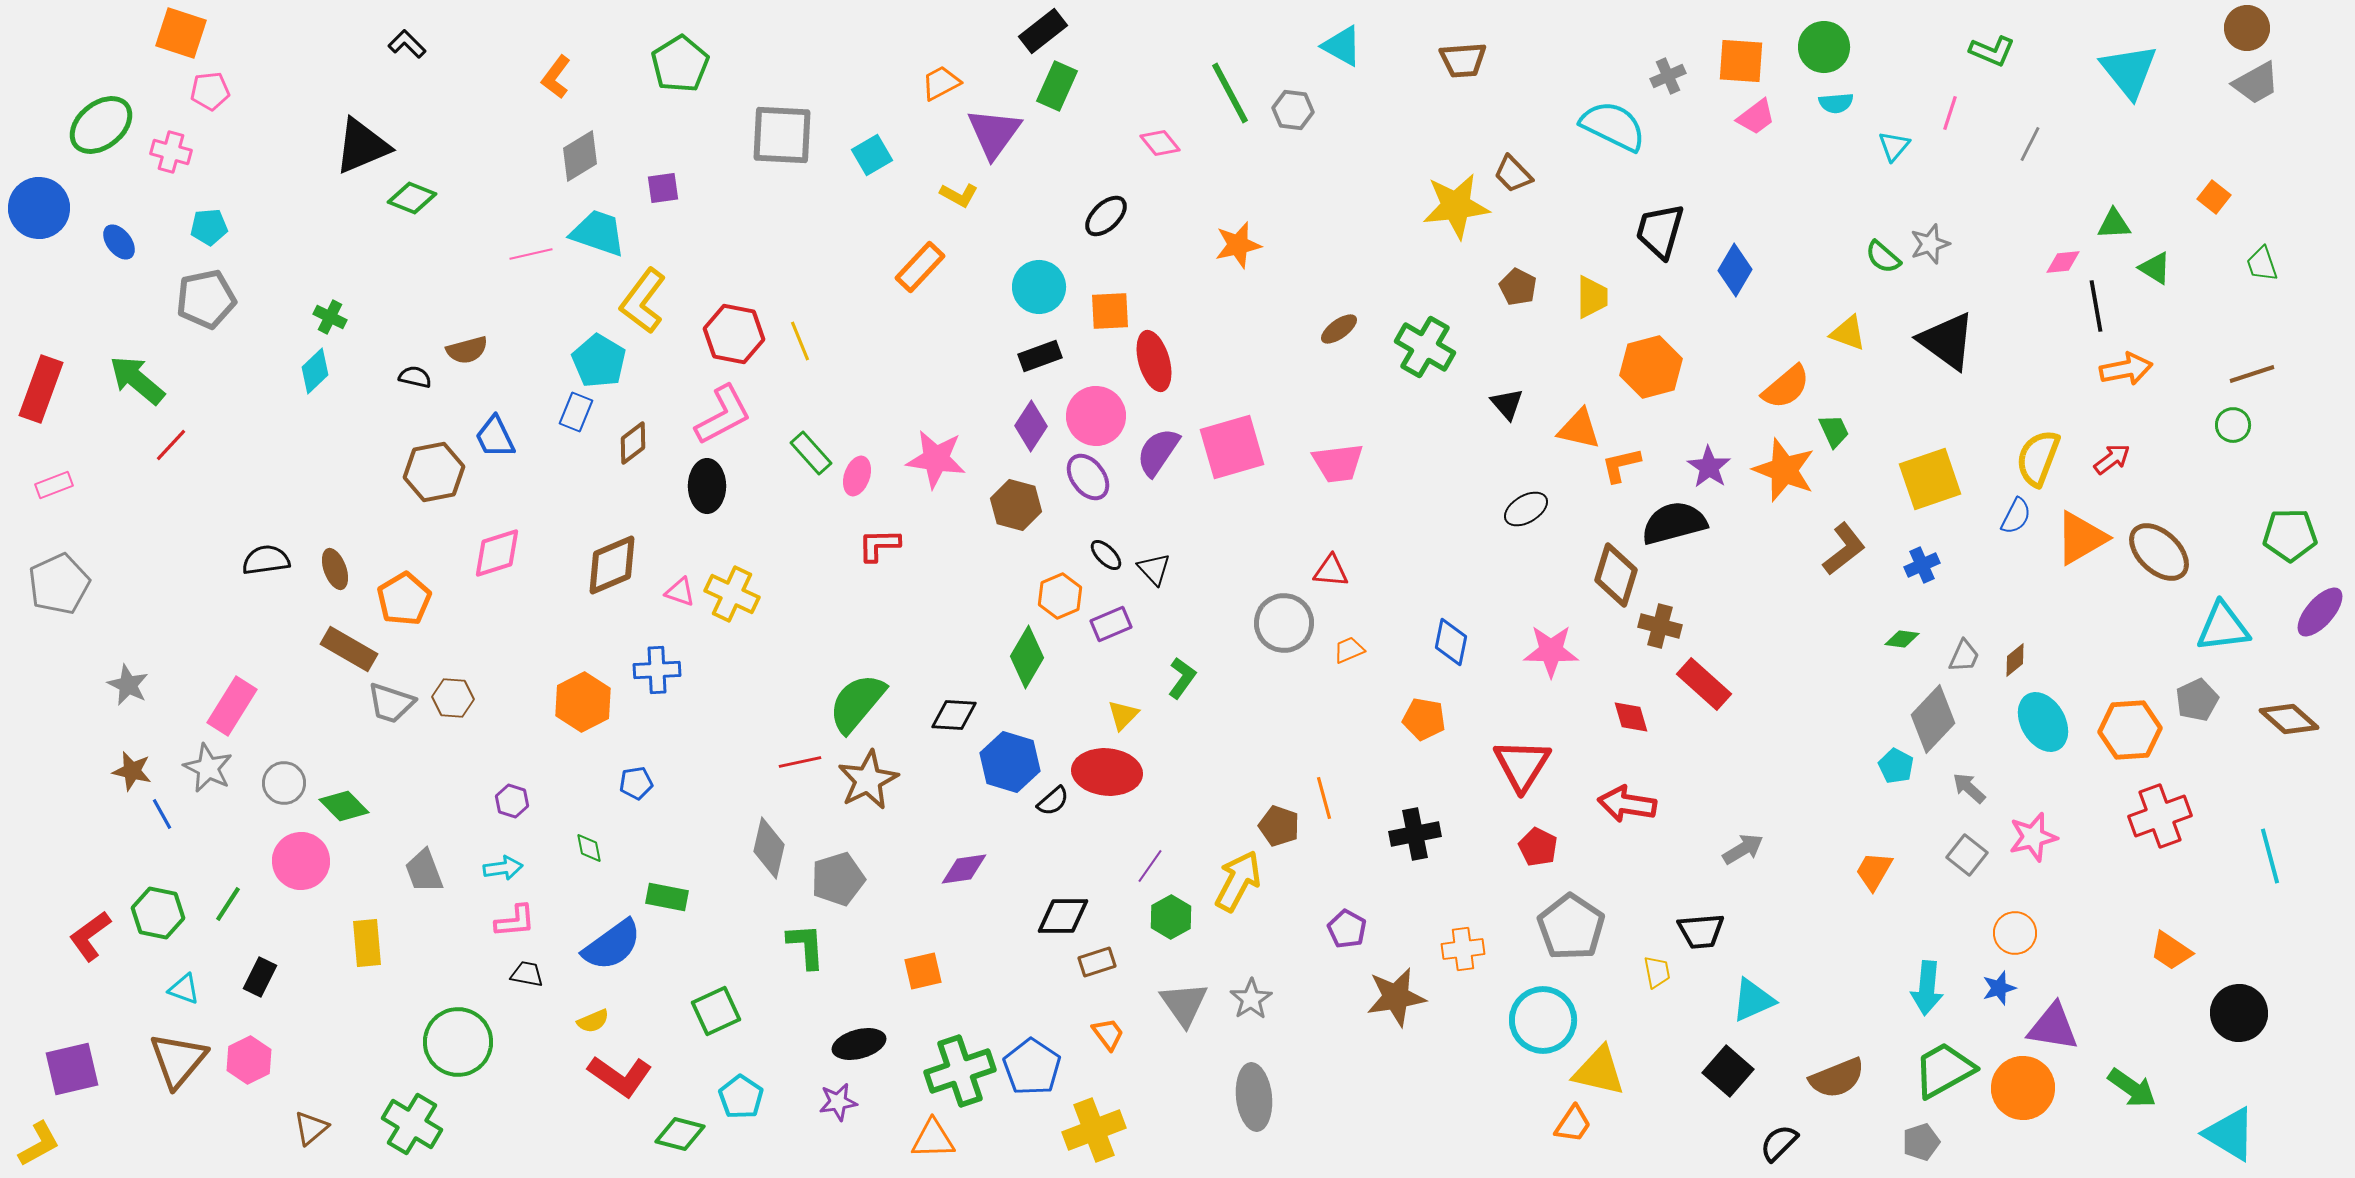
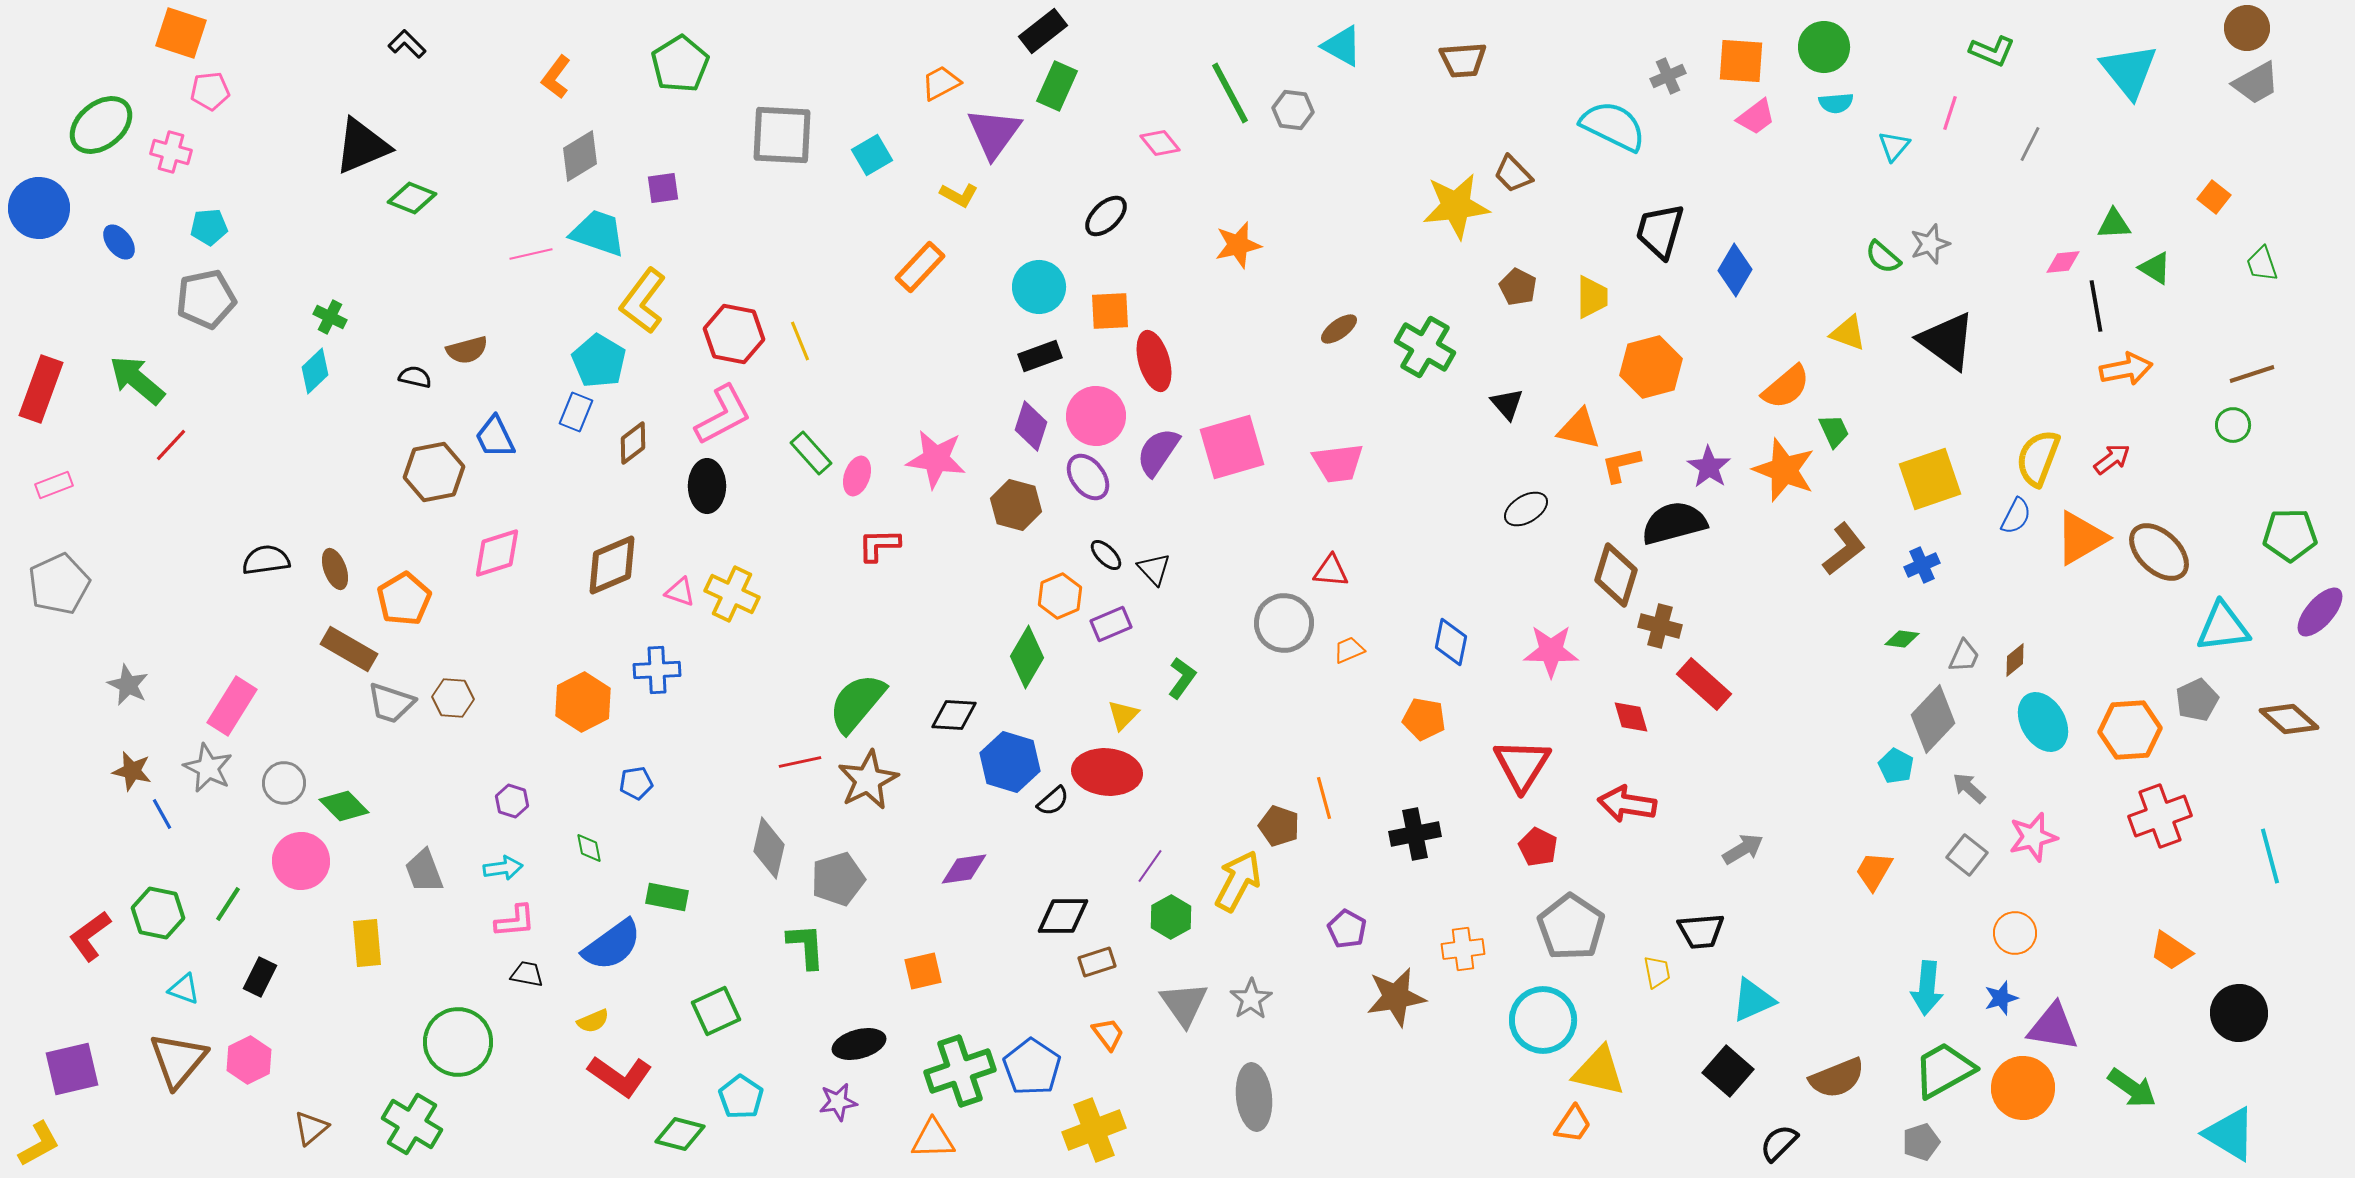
purple diamond at (1031, 426): rotated 15 degrees counterclockwise
blue star at (1999, 988): moved 2 px right, 10 px down
